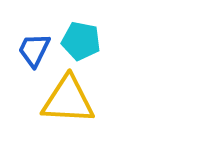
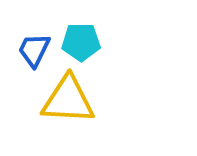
cyan pentagon: moved 1 px down; rotated 12 degrees counterclockwise
